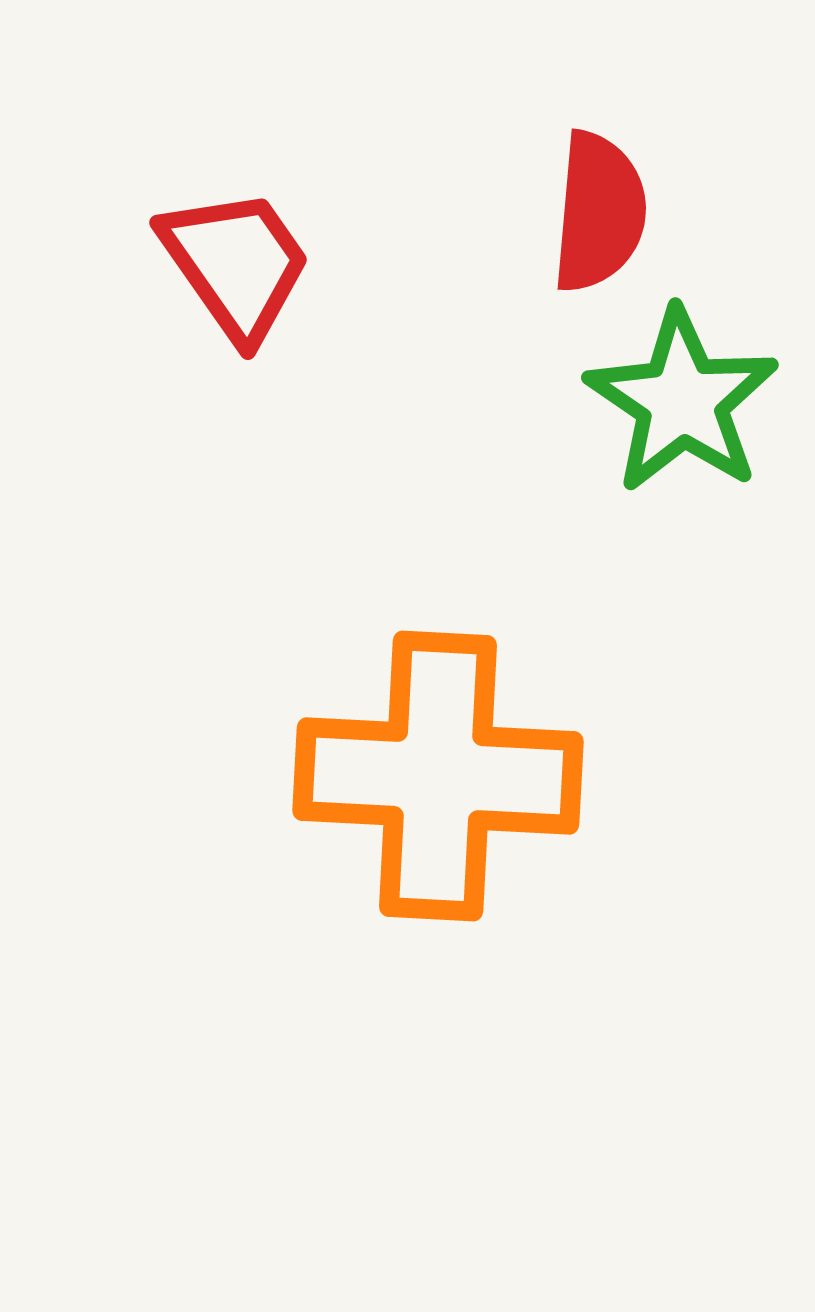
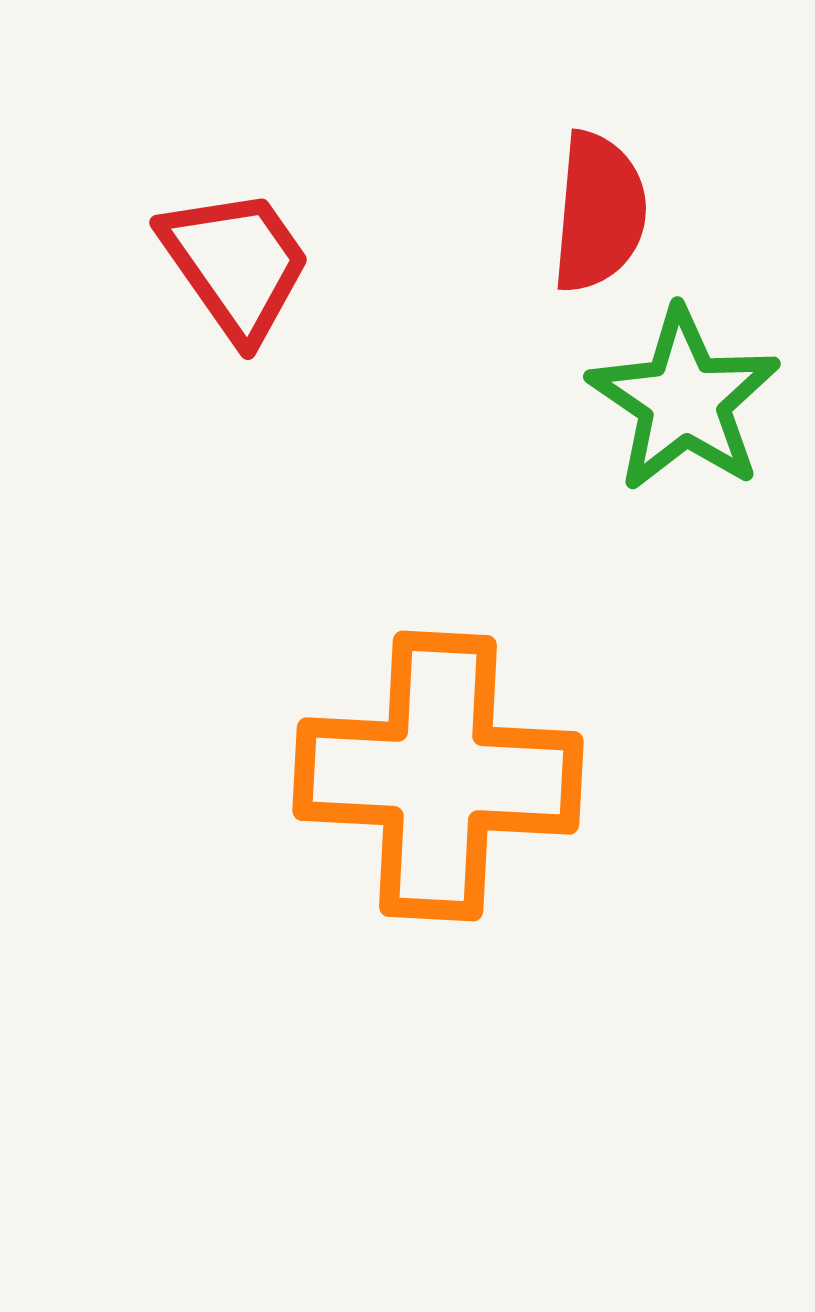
green star: moved 2 px right, 1 px up
